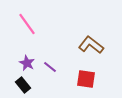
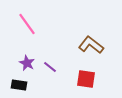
black rectangle: moved 4 px left; rotated 42 degrees counterclockwise
